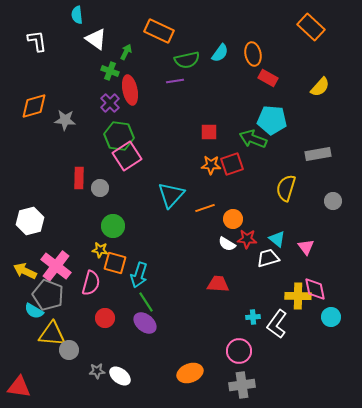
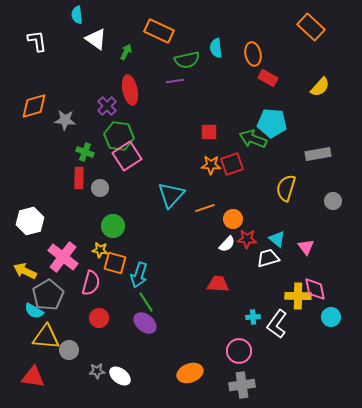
cyan semicircle at (220, 53): moved 4 px left, 5 px up; rotated 138 degrees clockwise
green cross at (110, 71): moved 25 px left, 81 px down
purple cross at (110, 103): moved 3 px left, 3 px down
cyan pentagon at (272, 120): moved 3 px down
white semicircle at (227, 244): rotated 78 degrees counterclockwise
pink cross at (56, 266): moved 7 px right, 9 px up
gray pentagon at (48, 295): rotated 20 degrees clockwise
red circle at (105, 318): moved 6 px left
yellow triangle at (52, 334): moved 6 px left, 3 px down
red triangle at (19, 387): moved 14 px right, 10 px up
